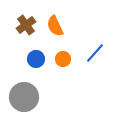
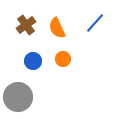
orange semicircle: moved 2 px right, 2 px down
blue line: moved 30 px up
blue circle: moved 3 px left, 2 px down
gray circle: moved 6 px left
